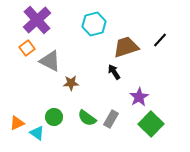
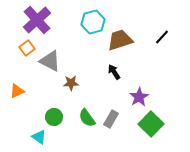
cyan hexagon: moved 1 px left, 2 px up
black line: moved 2 px right, 3 px up
brown trapezoid: moved 6 px left, 7 px up
green semicircle: rotated 18 degrees clockwise
orange triangle: moved 32 px up
cyan triangle: moved 2 px right, 4 px down
